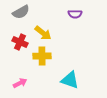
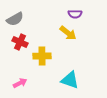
gray semicircle: moved 6 px left, 7 px down
yellow arrow: moved 25 px right
